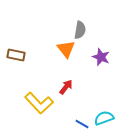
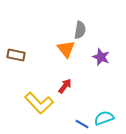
red arrow: moved 1 px left, 1 px up
